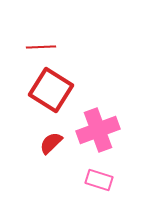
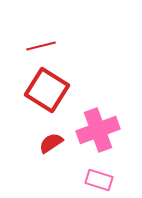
red line: moved 1 px up; rotated 12 degrees counterclockwise
red square: moved 4 px left
red semicircle: rotated 10 degrees clockwise
